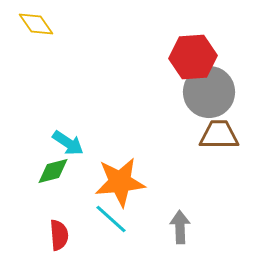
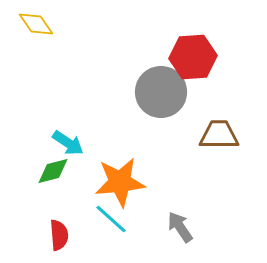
gray circle: moved 48 px left
gray arrow: rotated 32 degrees counterclockwise
